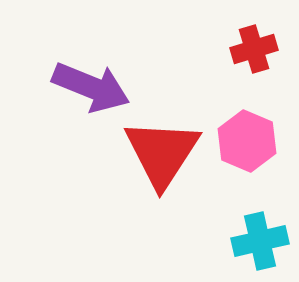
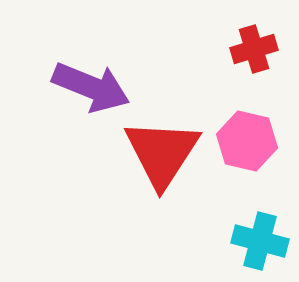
pink hexagon: rotated 10 degrees counterclockwise
cyan cross: rotated 28 degrees clockwise
